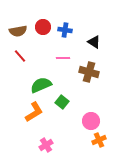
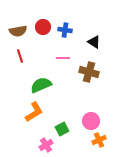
red line: rotated 24 degrees clockwise
green square: moved 27 px down; rotated 24 degrees clockwise
